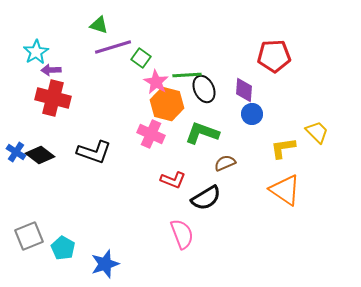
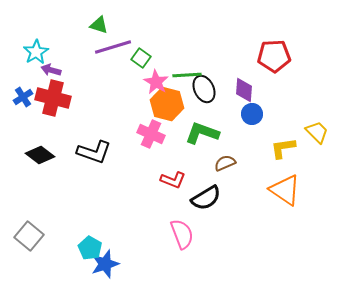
purple arrow: rotated 18 degrees clockwise
blue cross: moved 7 px right, 55 px up; rotated 24 degrees clockwise
gray square: rotated 28 degrees counterclockwise
cyan pentagon: moved 27 px right
